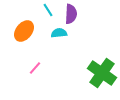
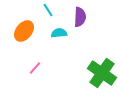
purple semicircle: moved 9 px right, 3 px down
